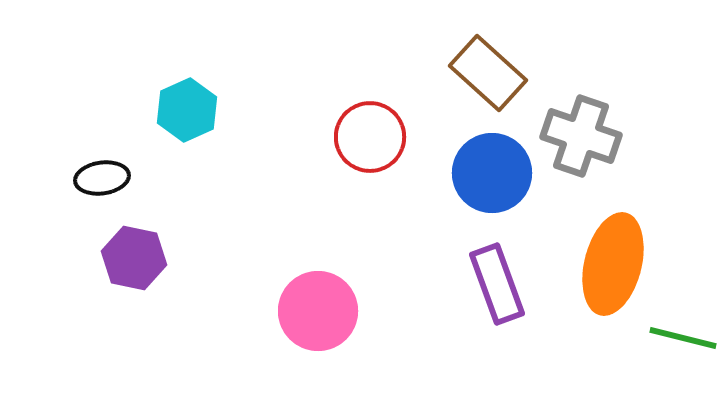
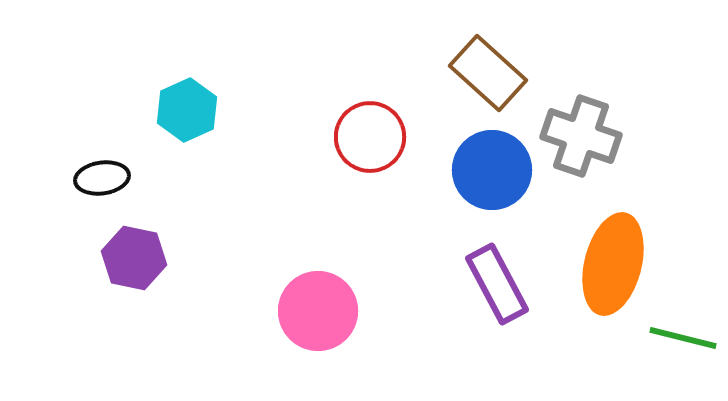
blue circle: moved 3 px up
purple rectangle: rotated 8 degrees counterclockwise
